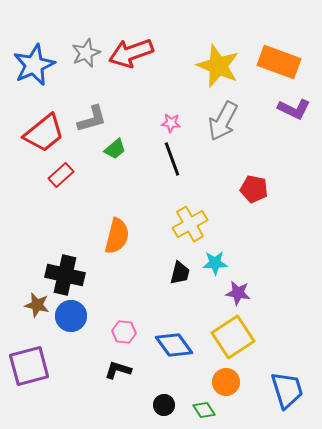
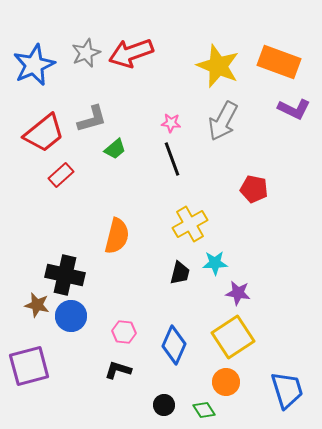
blue diamond: rotated 60 degrees clockwise
